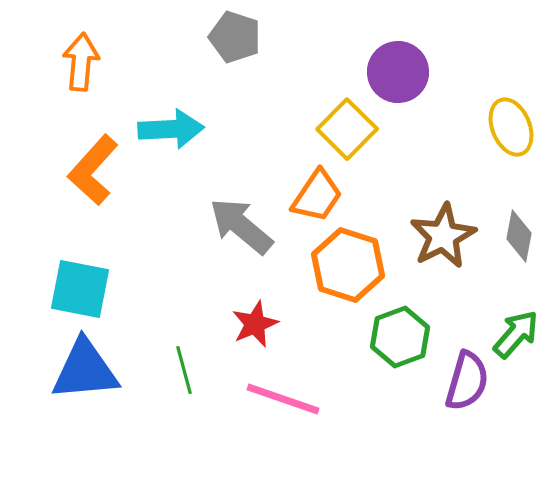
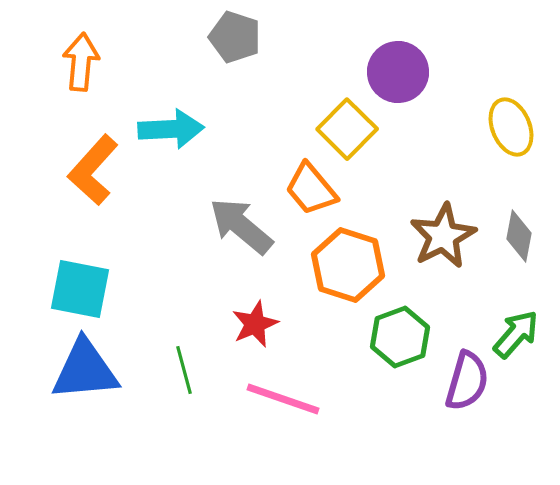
orange trapezoid: moved 6 px left, 7 px up; rotated 106 degrees clockwise
